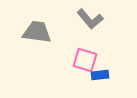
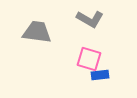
gray L-shape: rotated 20 degrees counterclockwise
pink square: moved 4 px right, 1 px up
